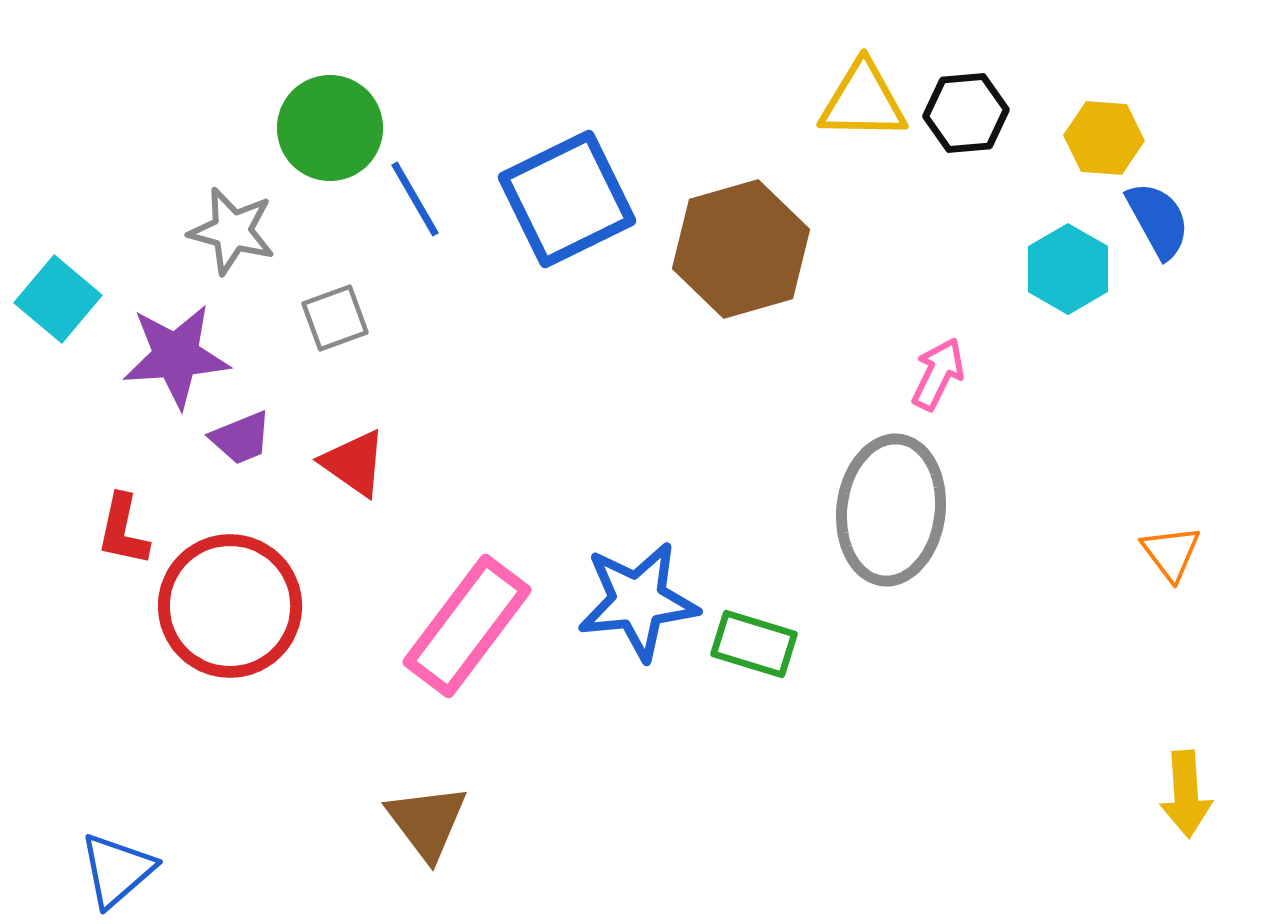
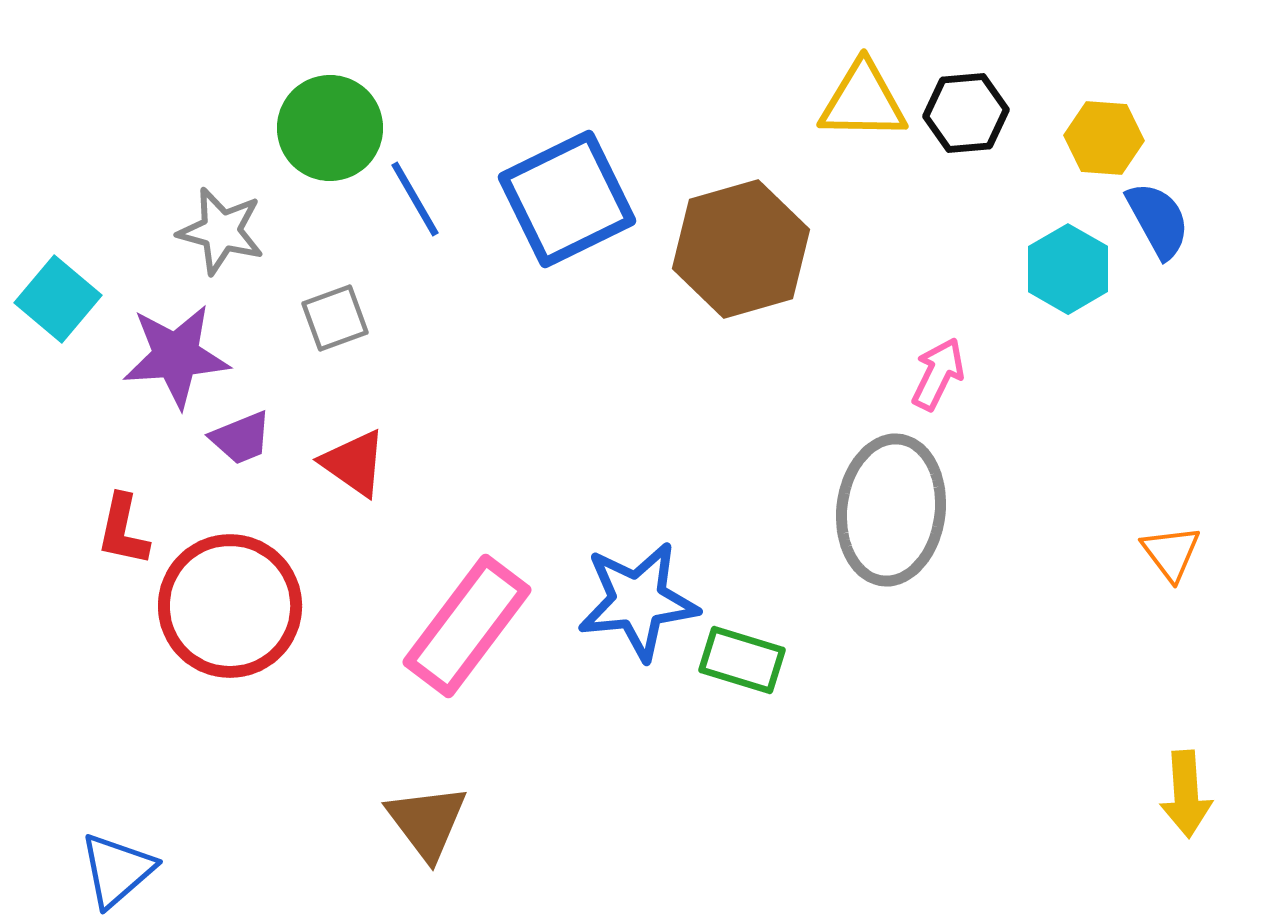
gray star: moved 11 px left
green rectangle: moved 12 px left, 16 px down
